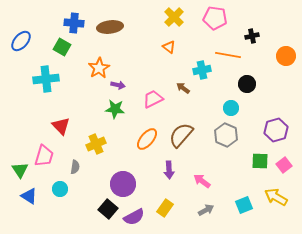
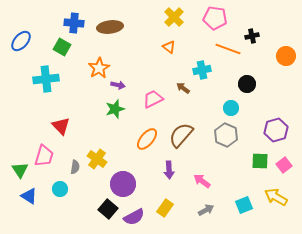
orange line at (228, 55): moved 6 px up; rotated 10 degrees clockwise
green star at (115, 109): rotated 24 degrees counterclockwise
yellow cross at (96, 144): moved 1 px right, 15 px down; rotated 30 degrees counterclockwise
